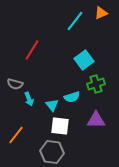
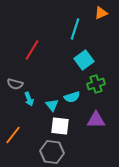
cyan line: moved 8 px down; rotated 20 degrees counterclockwise
orange line: moved 3 px left
